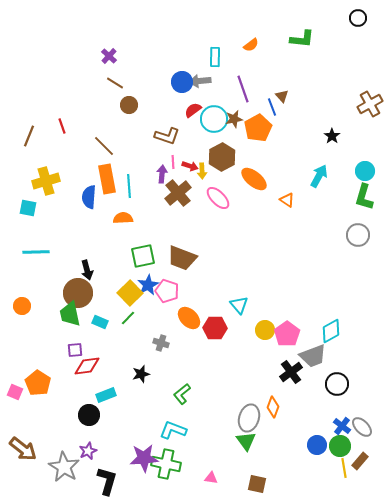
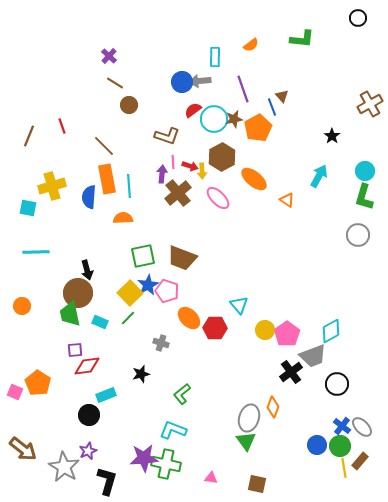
yellow cross at (46, 181): moved 6 px right, 5 px down
